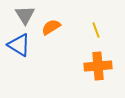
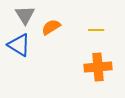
yellow line: rotated 70 degrees counterclockwise
orange cross: moved 1 px down
